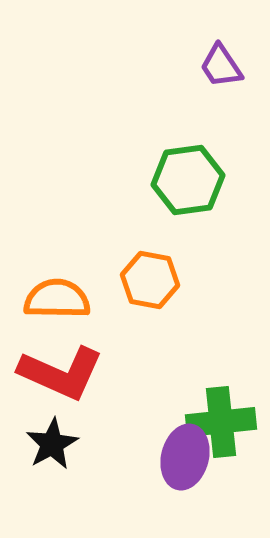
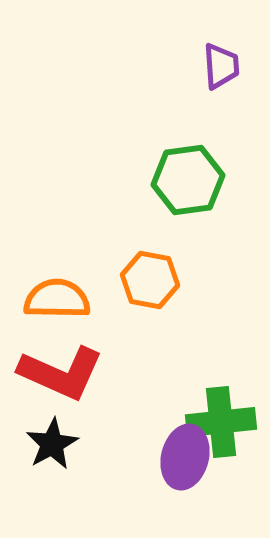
purple trapezoid: rotated 150 degrees counterclockwise
